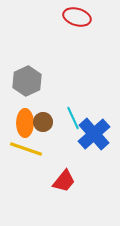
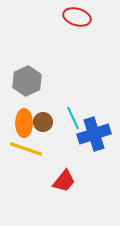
orange ellipse: moved 1 px left
blue cross: rotated 24 degrees clockwise
